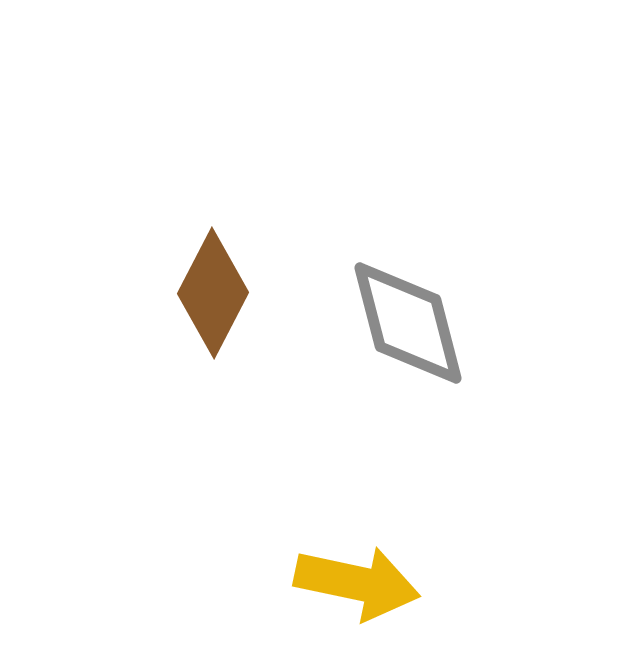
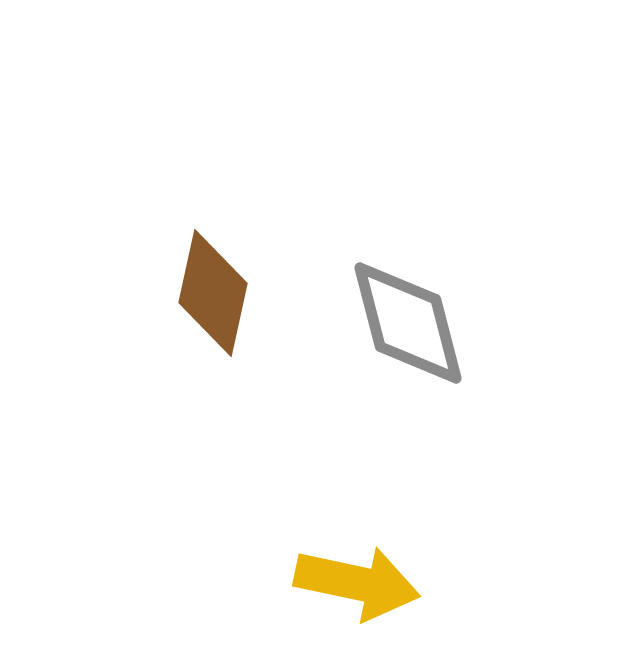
brown diamond: rotated 15 degrees counterclockwise
